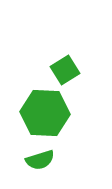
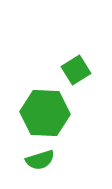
green square: moved 11 px right
